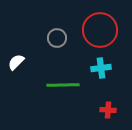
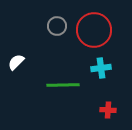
red circle: moved 6 px left
gray circle: moved 12 px up
